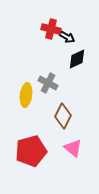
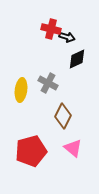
black arrow: rotated 14 degrees counterclockwise
yellow ellipse: moved 5 px left, 5 px up
